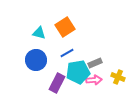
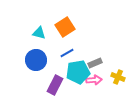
purple rectangle: moved 2 px left, 2 px down
